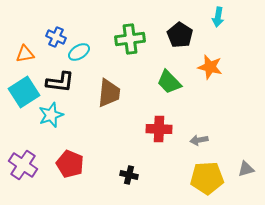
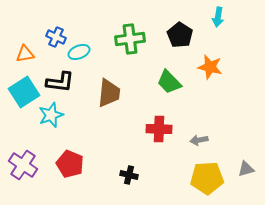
cyan ellipse: rotated 10 degrees clockwise
